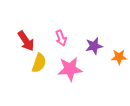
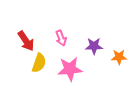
purple star: rotated 12 degrees clockwise
